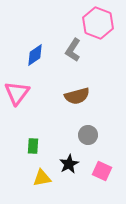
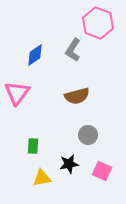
black star: rotated 18 degrees clockwise
